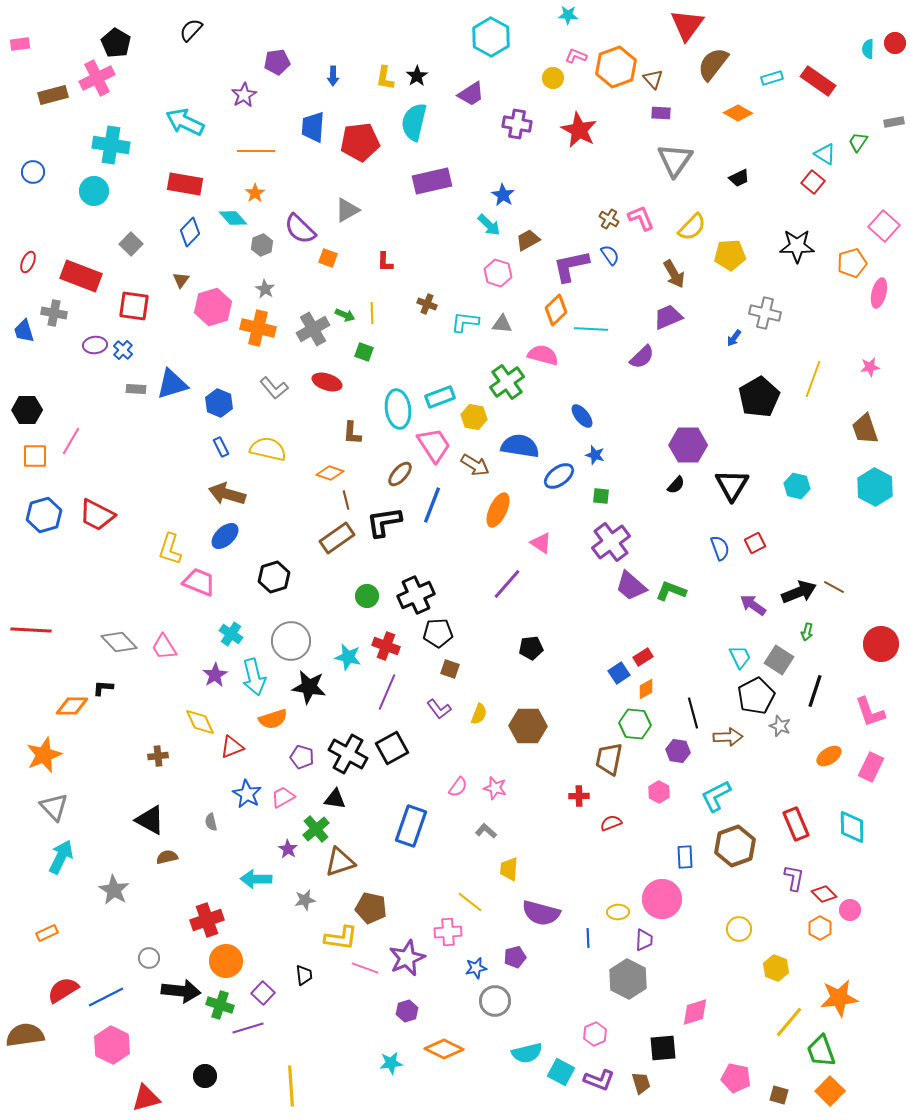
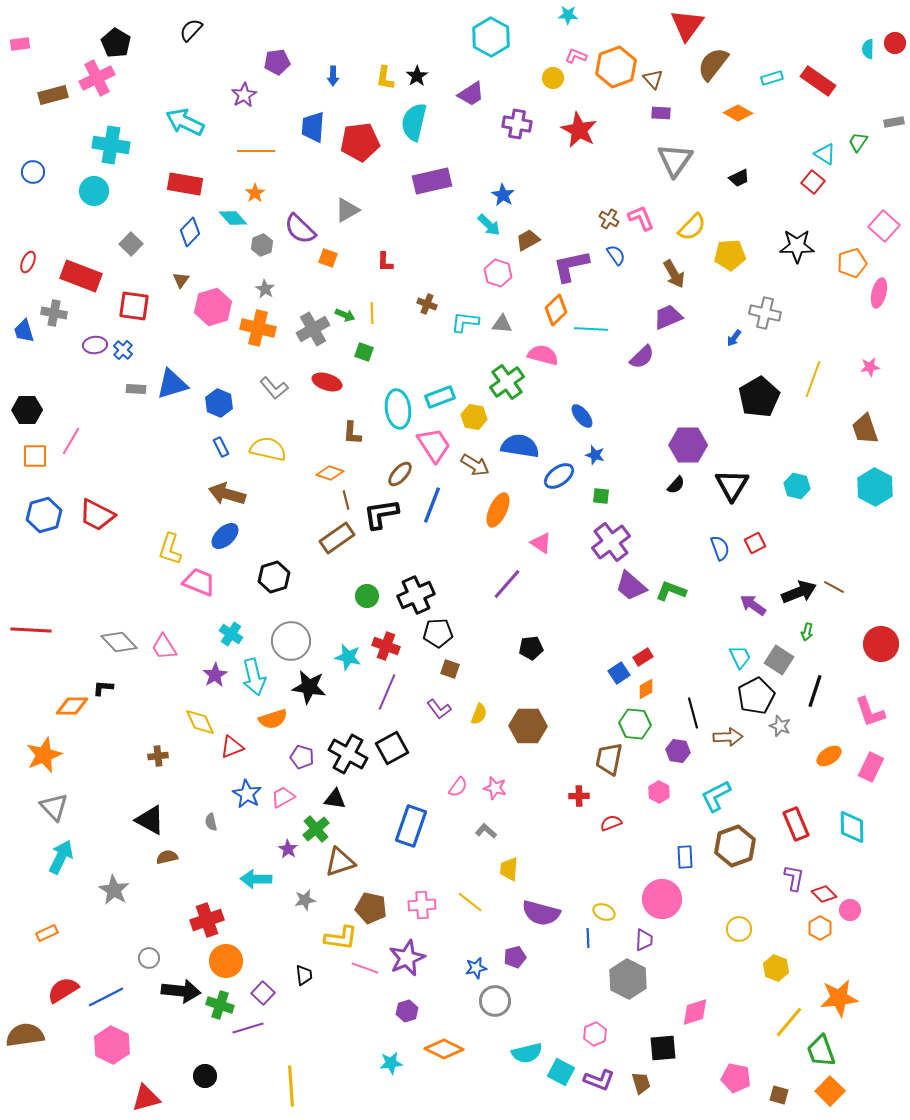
blue semicircle at (610, 255): moved 6 px right
black L-shape at (384, 522): moved 3 px left, 8 px up
yellow ellipse at (618, 912): moved 14 px left; rotated 25 degrees clockwise
pink cross at (448, 932): moved 26 px left, 27 px up
